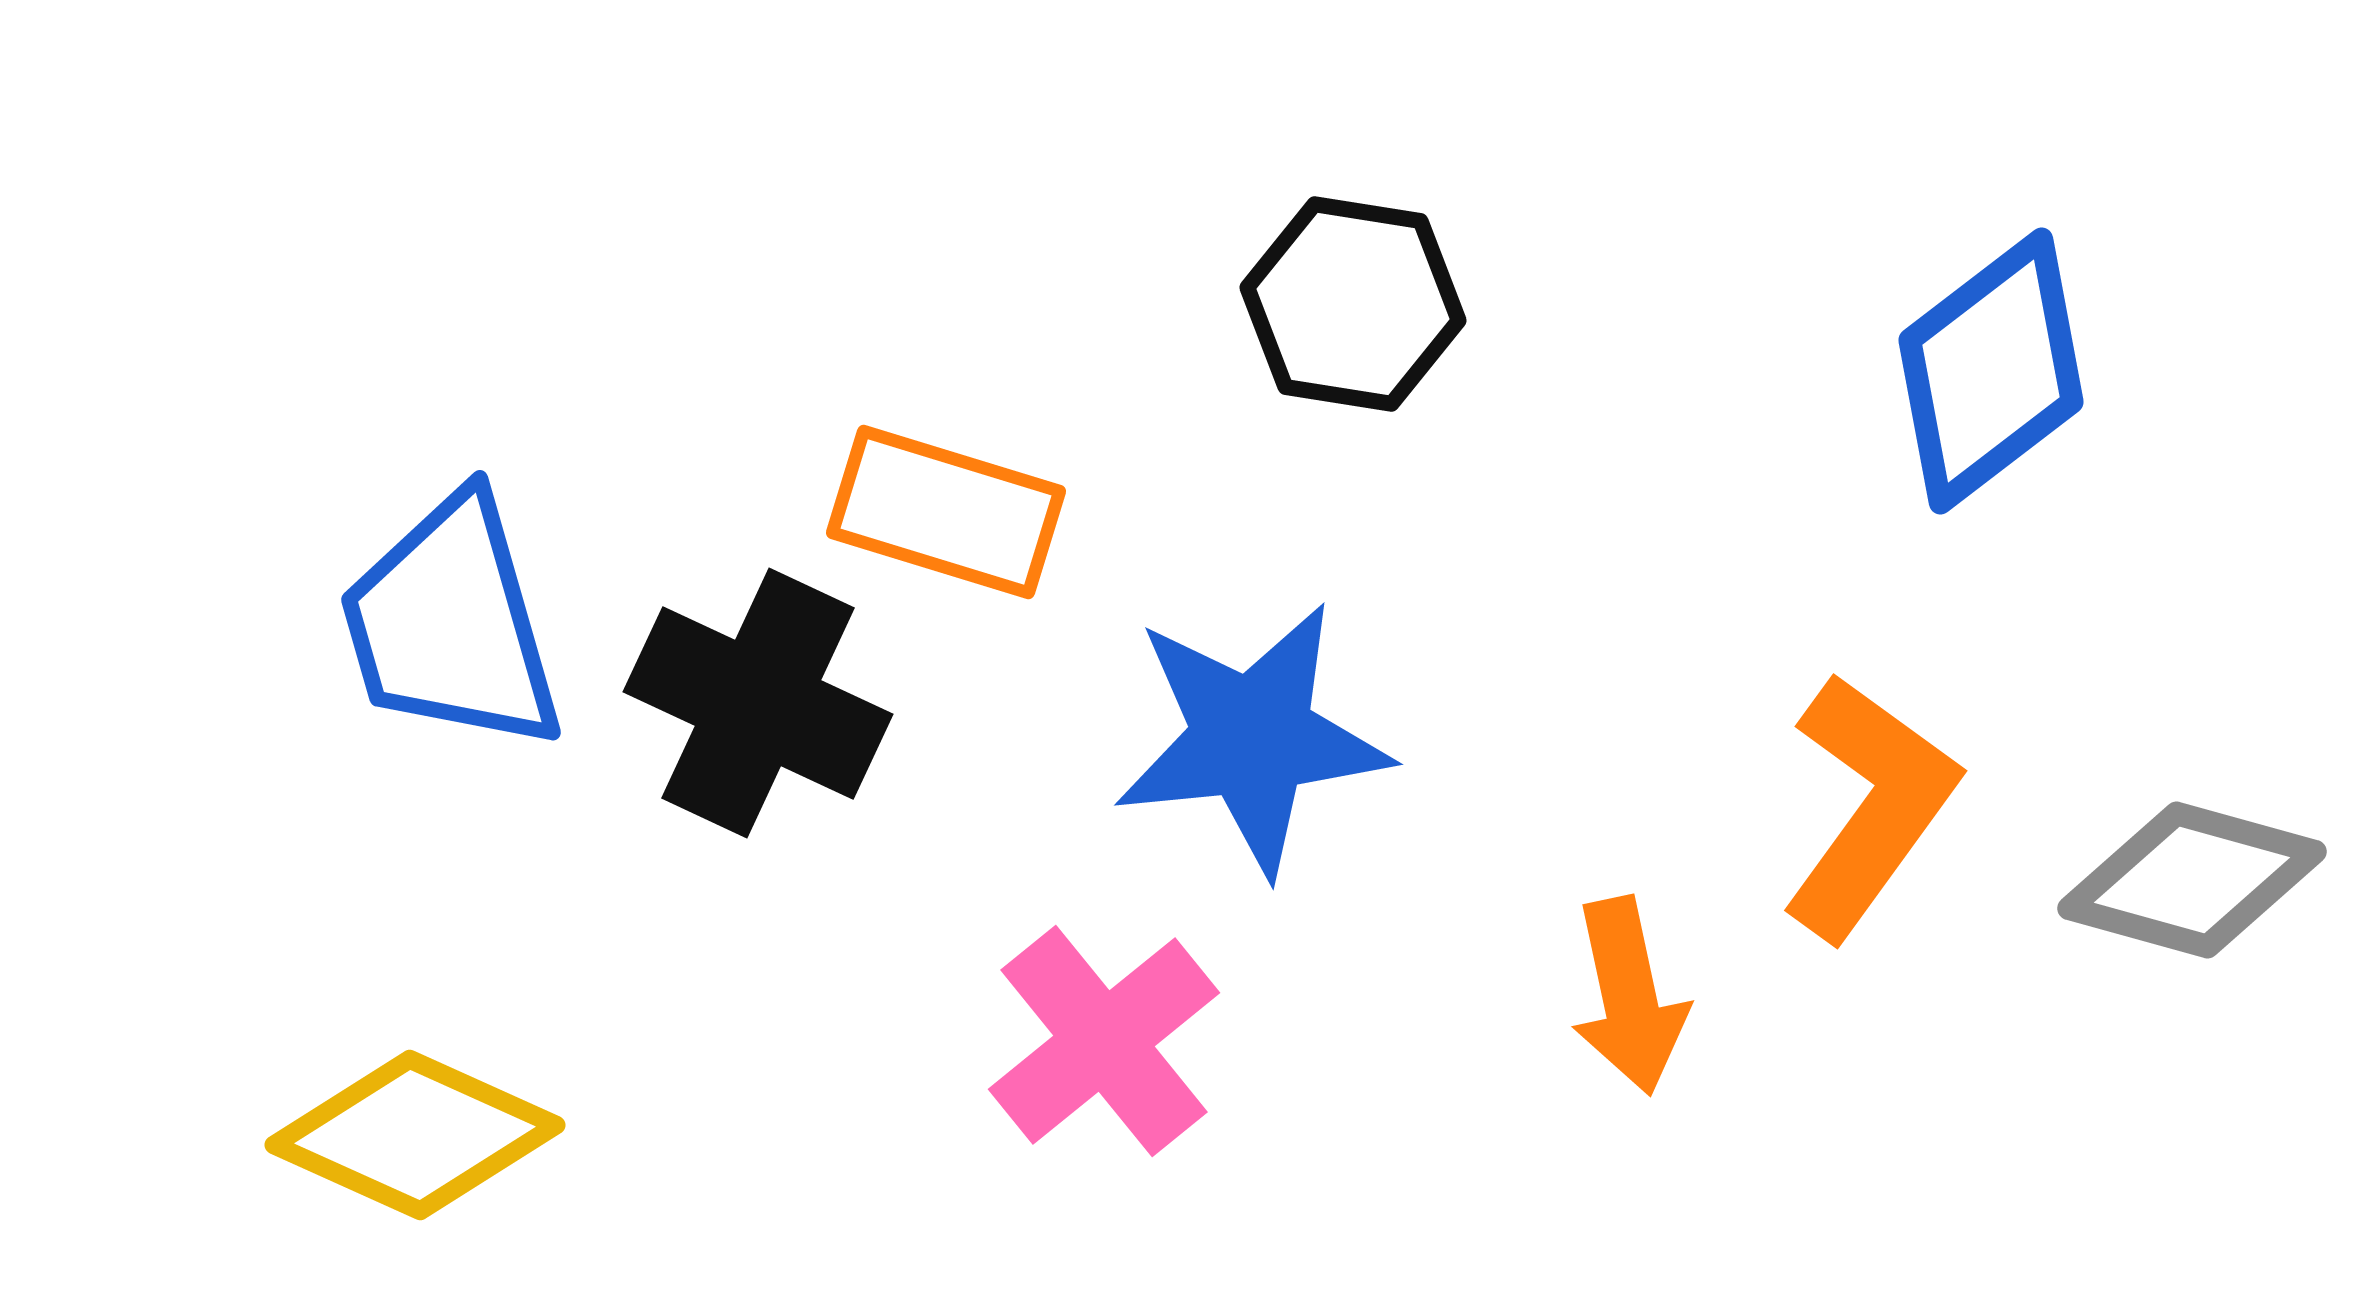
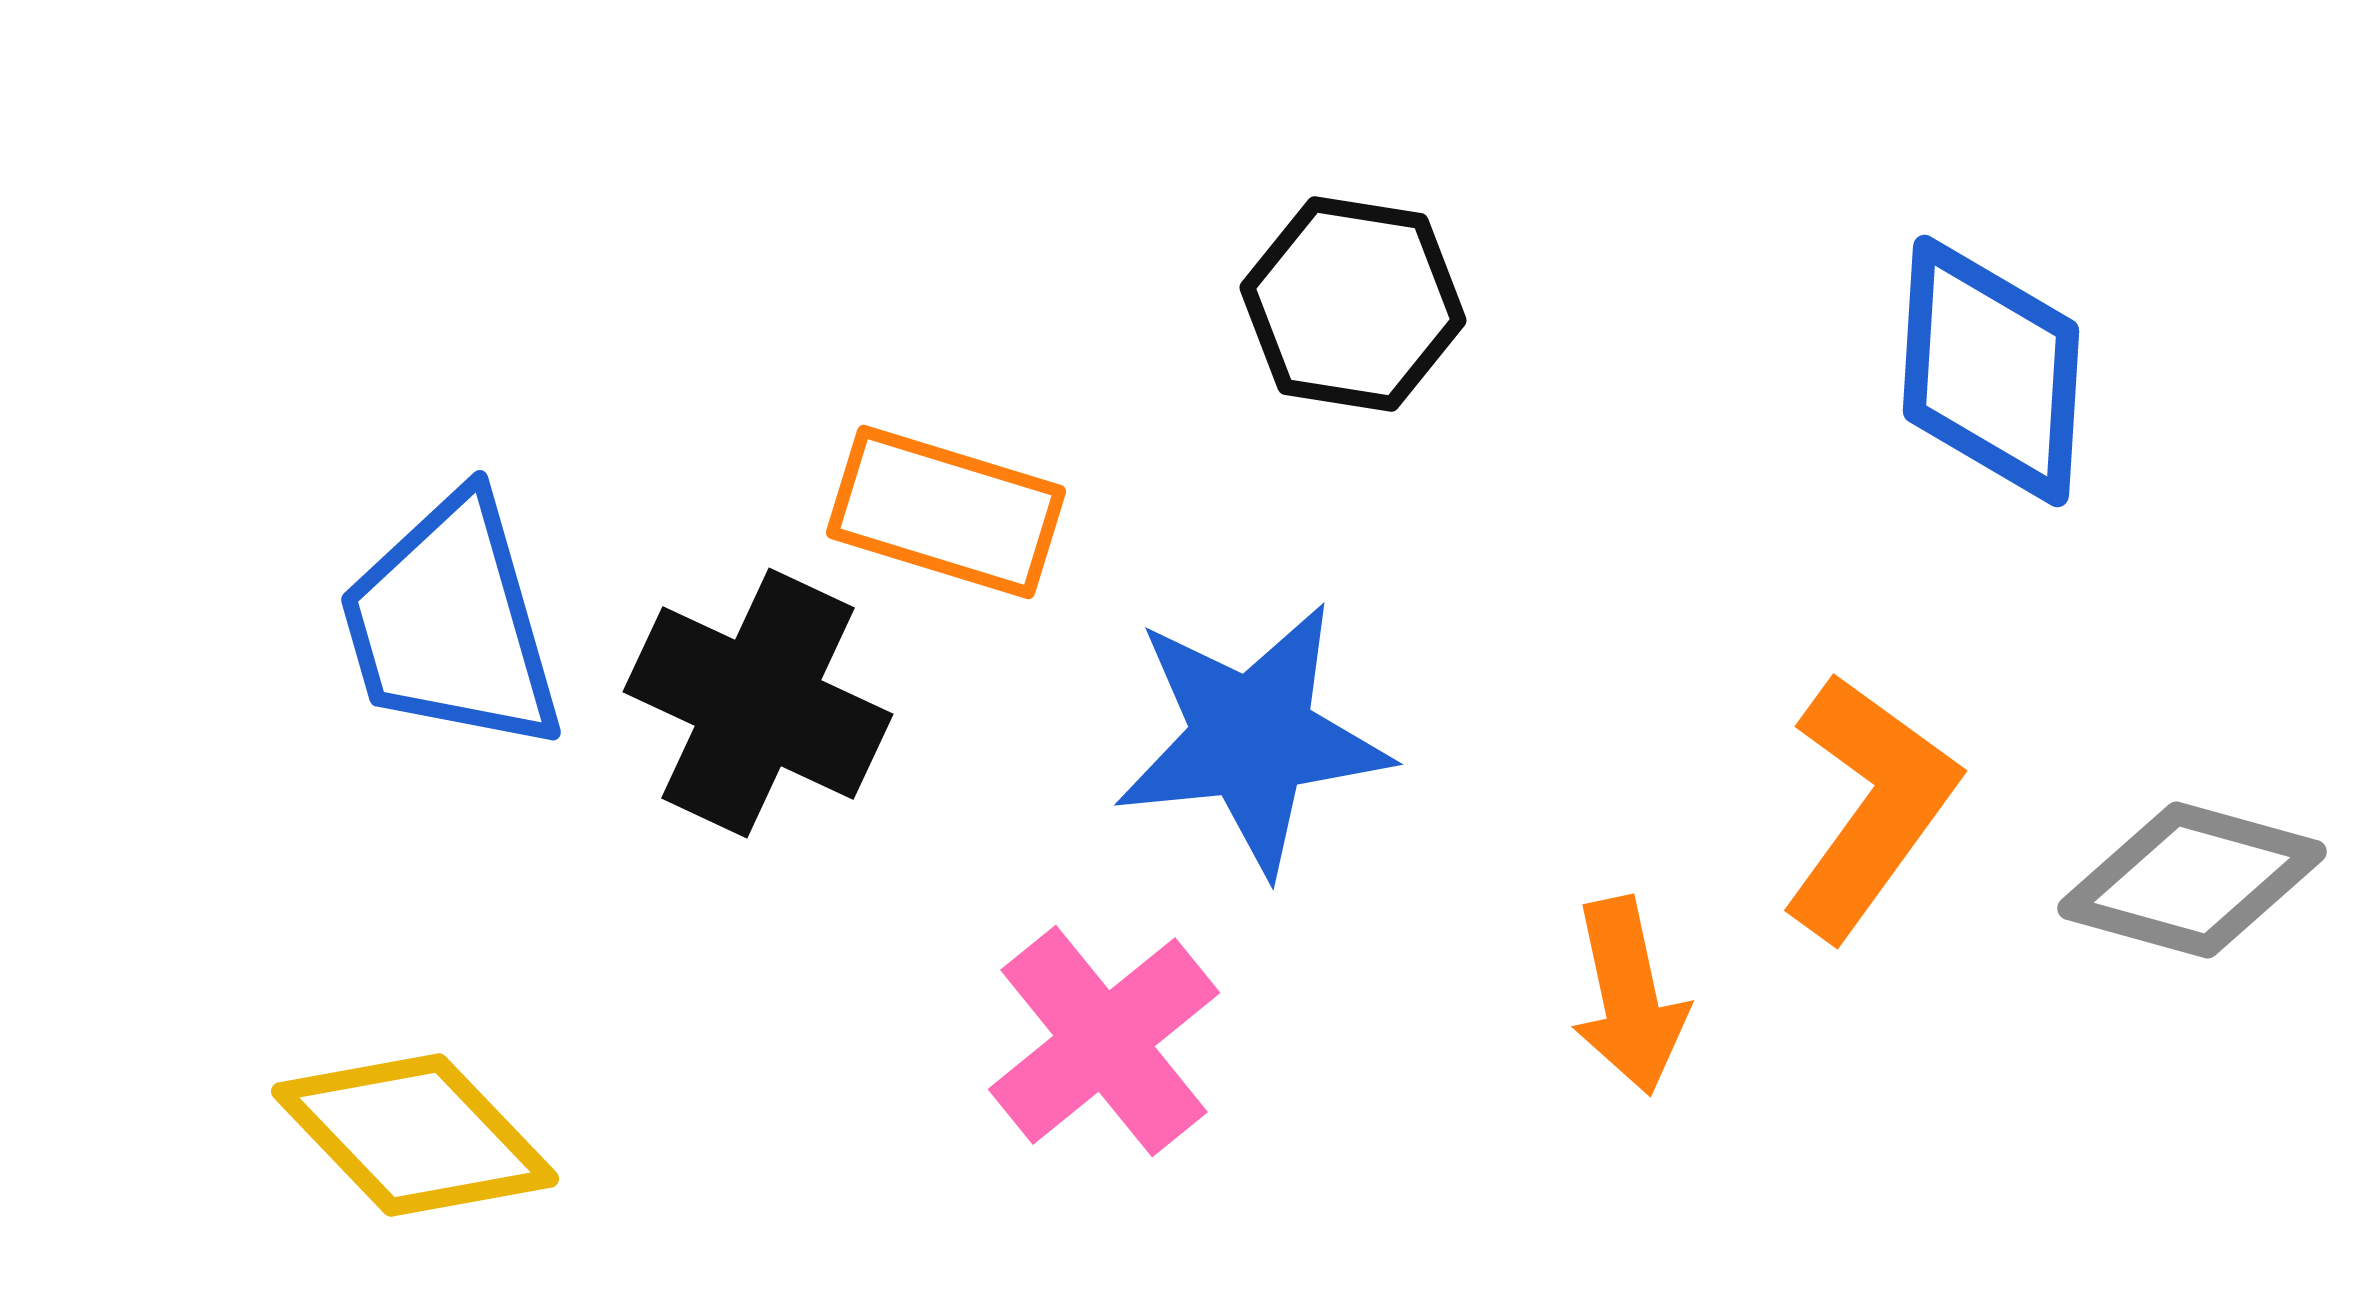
blue diamond: rotated 49 degrees counterclockwise
yellow diamond: rotated 22 degrees clockwise
